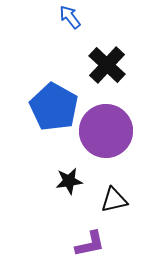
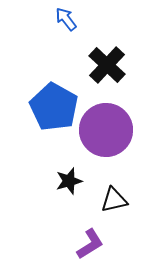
blue arrow: moved 4 px left, 2 px down
purple circle: moved 1 px up
black star: rotated 8 degrees counterclockwise
purple L-shape: rotated 20 degrees counterclockwise
